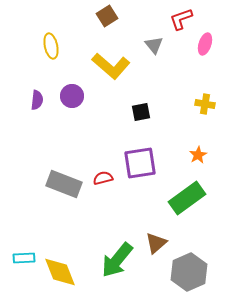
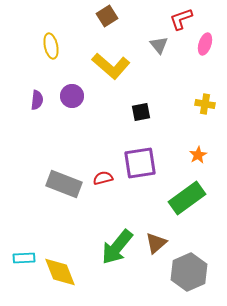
gray triangle: moved 5 px right
green arrow: moved 13 px up
